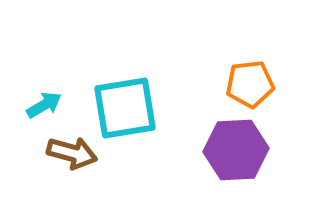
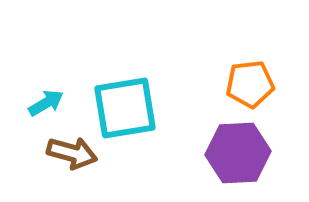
cyan arrow: moved 2 px right, 2 px up
purple hexagon: moved 2 px right, 3 px down
